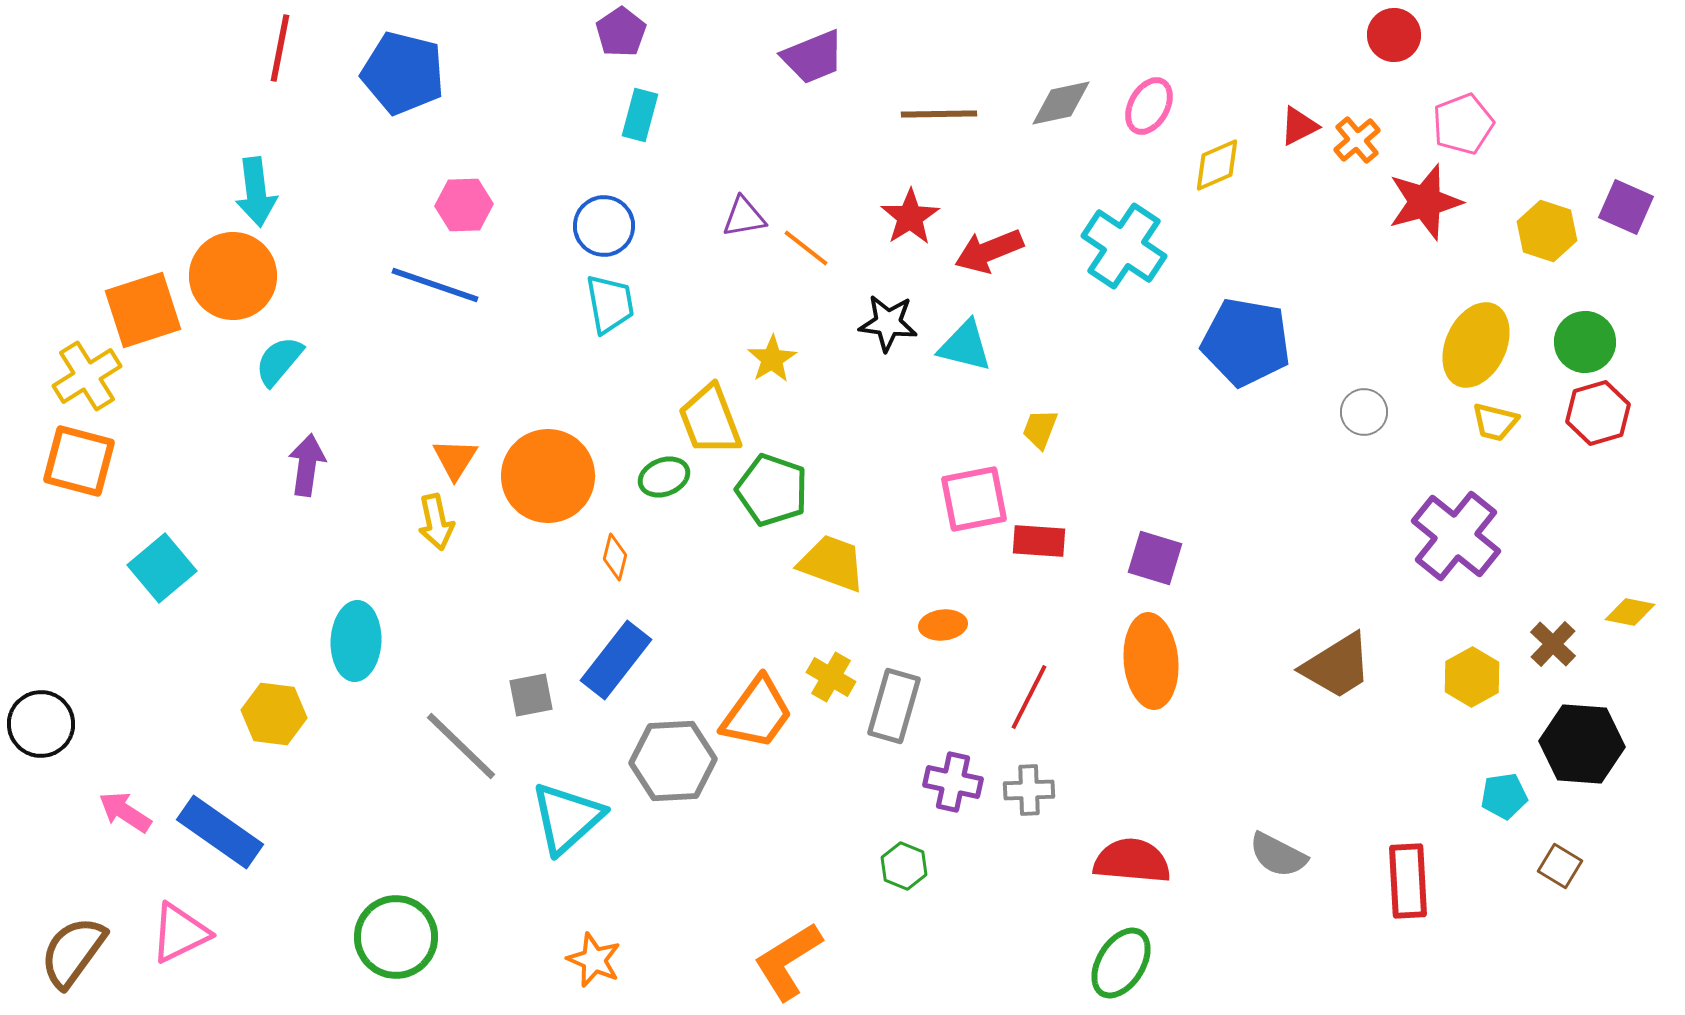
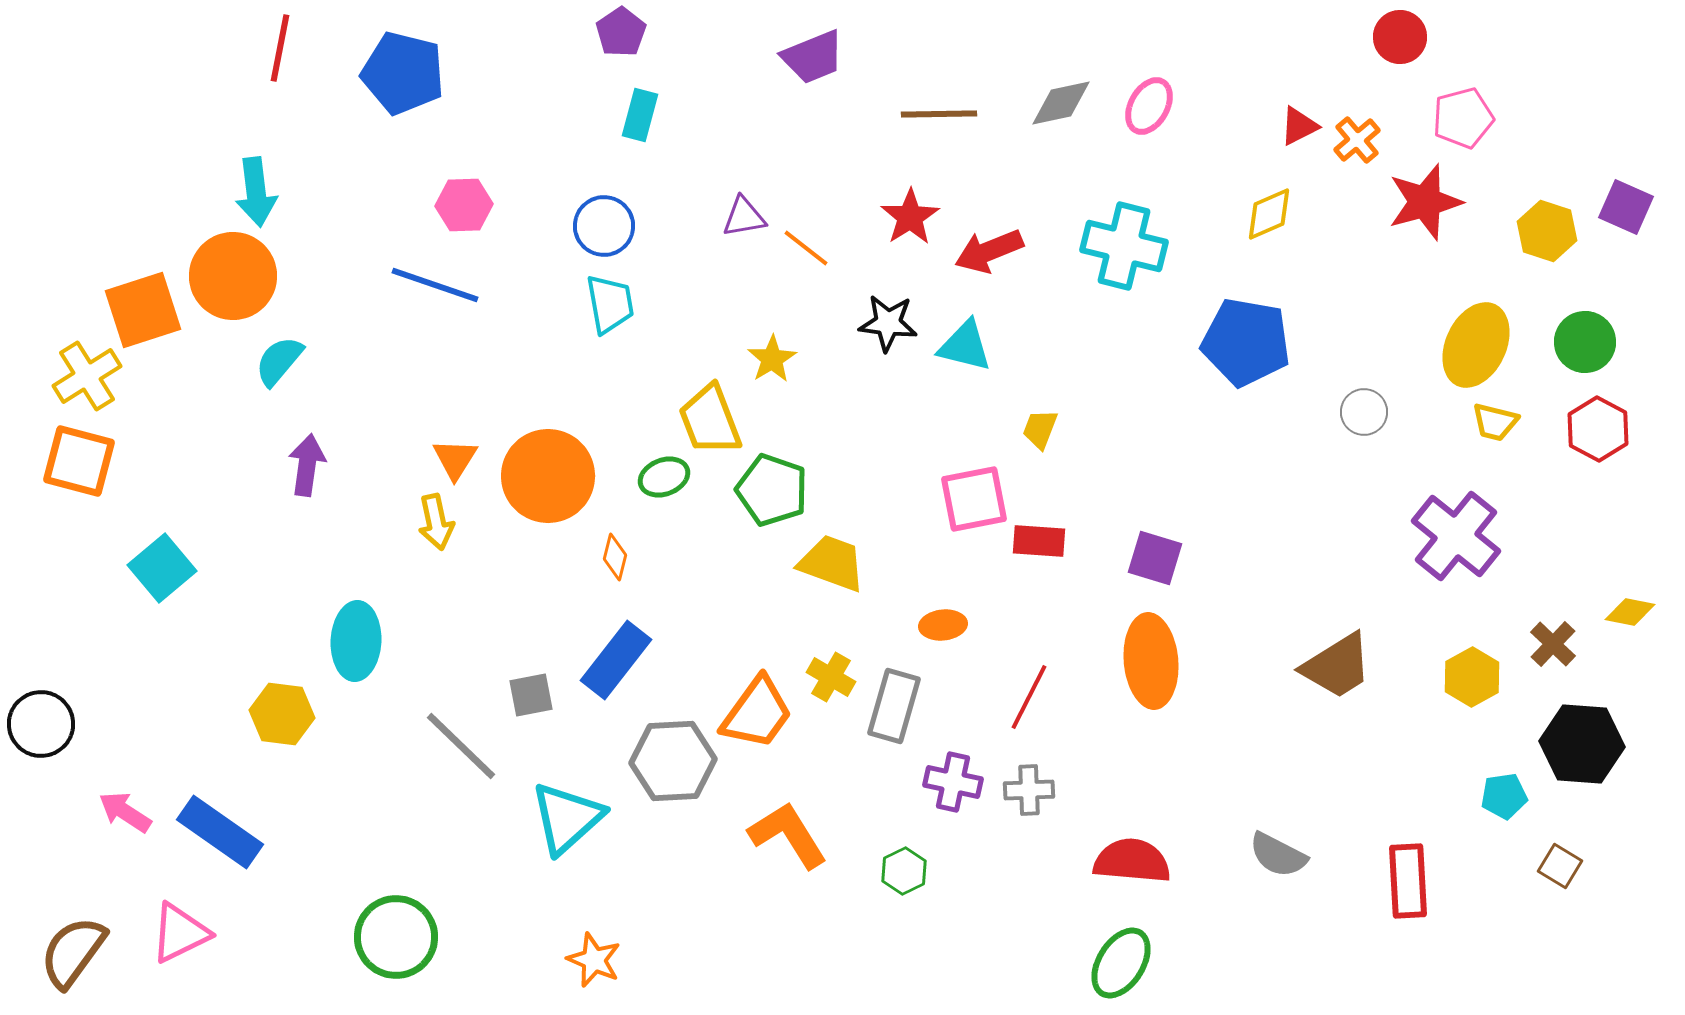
red circle at (1394, 35): moved 6 px right, 2 px down
pink pentagon at (1463, 124): moved 6 px up; rotated 6 degrees clockwise
yellow diamond at (1217, 165): moved 52 px right, 49 px down
cyan cross at (1124, 246): rotated 20 degrees counterclockwise
red hexagon at (1598, 413): moved 16 px down; rotated 16 degrees counterclockwise
yellow hexagon at (274, 714): moved 8 px right
green hexagon at (904, 866): moved 5 px down; rotated 12 degrees clockwise
orange L-shape at (788, 961): moved 126 px up; rotated 90 degrees clockwise
